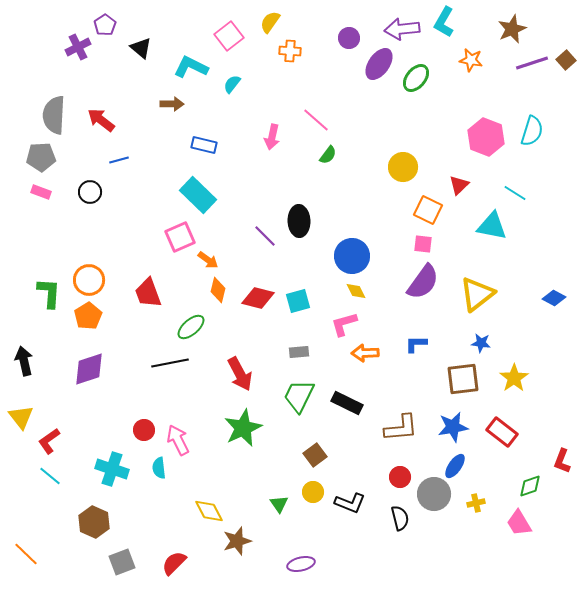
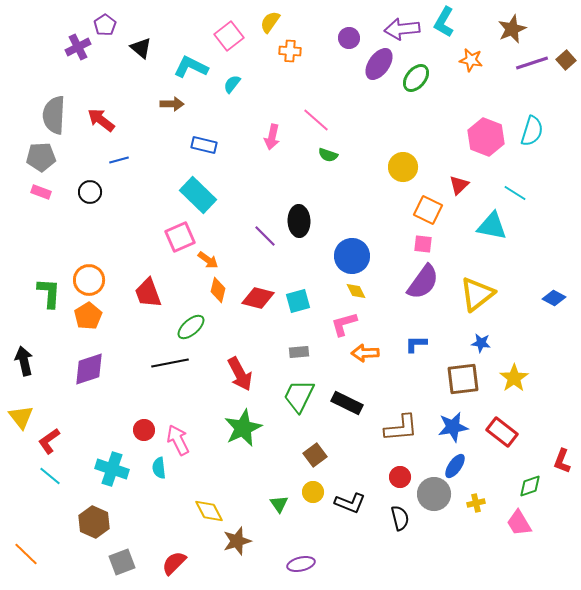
green semicircle at (328, 155): rotated 72 degrees clockwise
